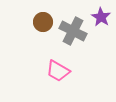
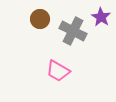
brown circle: moved 3 px left, 3 px up
